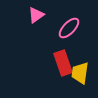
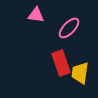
pink triangle: rotated 42 degrees clockwise
red rectangle: moved 2 px left
